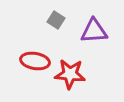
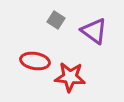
purple triangle: rotated 40 degrees clockwise
red star: moved 3 px down
